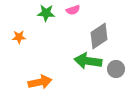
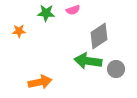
orange star: moved 6 px up
